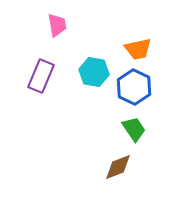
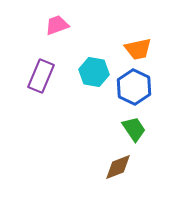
pink trapezoid: rotated 100 degrees counterclockwise
